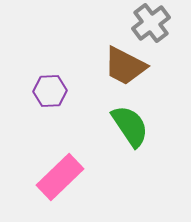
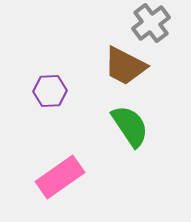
pink rectangle: rotated 9 degrees clockwise
